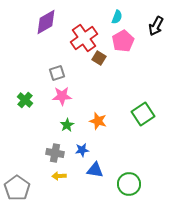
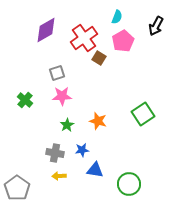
purple diamond: moved 8 px down
